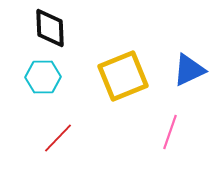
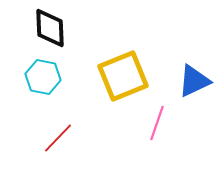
blue triangle: moved 5 px right, 11 px down
cyan hexagon: rotated 12 degrees clockwise
pink line: moved 13 px left, 9 px up
